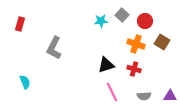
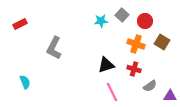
red rectangle: rotated 48 degrees clockwise
gray semicircle: moved 6 px right, 10 px up; rotated 32 degrees counterclockwise
